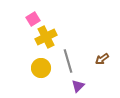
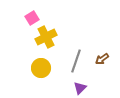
pink square: moved 1 px left, 1 px up
gray line: moved 8 px right; rotated 35 degrees clockwise
purple triangle: moved 2 px right, 2 px down
